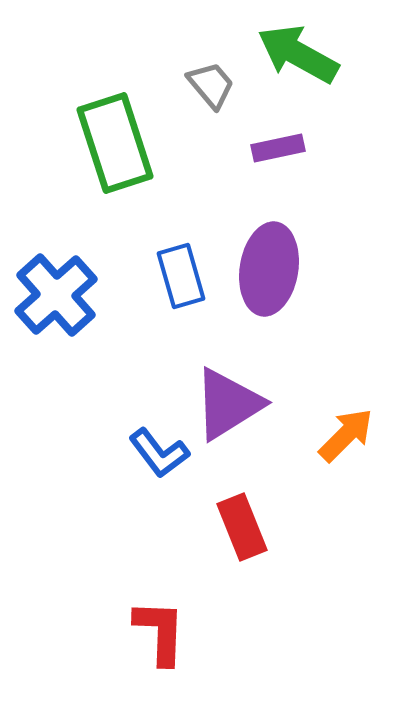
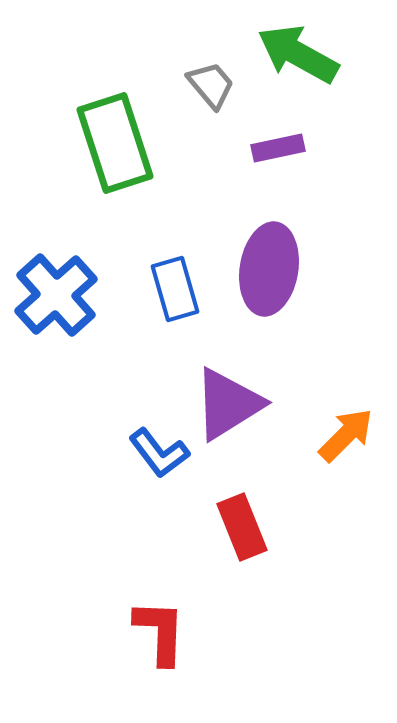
blue rectangle: moved 6 px left, 13 px down
